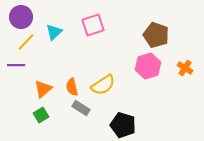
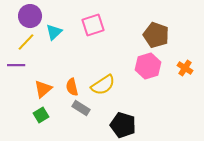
purple circle: moved 9 px right, 1 px up
